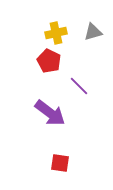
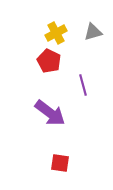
yellow cross: rotated 15 degrees counterclockwise
purple line: moved 4 px right, 1 px up; rotated 30 degrees clockwise
